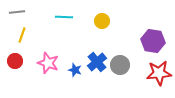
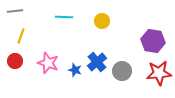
gray line: moved 2 px left, 1 px up
yellow line: moved 1 px left, 1 px down
gray circle: moved 2 px right, 6 px down
